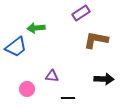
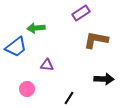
purple triangle: moved 5 px left, 11 px up
black line: moved 1 px right; rotated 56 degrees counterclockwise
